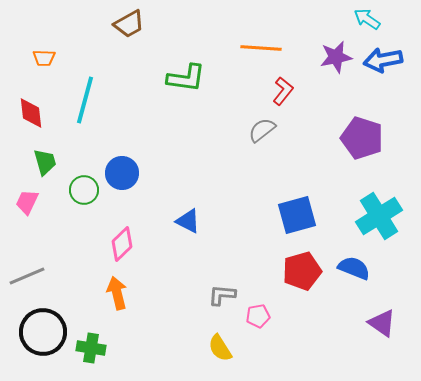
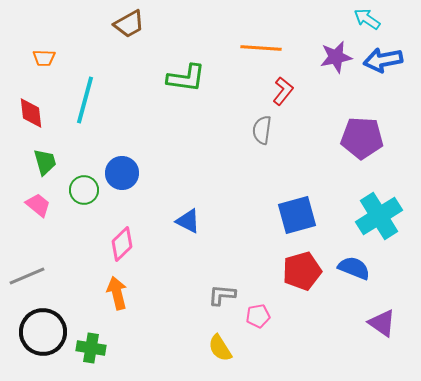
gray semicircle: rotated 44 degrees counterclockwise
purple pentagon: rotated 15 degrees counterclockwise
pink trapezoid: moved 11 px right, 3 px down; rotated 104 degrees clockwise
